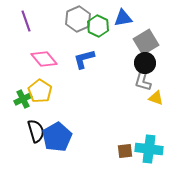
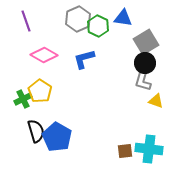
blue triangle: rotated 18 degrees clockwise
pink diamond: moved 4 px up; rotated 20 degrees counterclockwise
yellow triangle: moved 3 px down
blue pentagon: rotated 12 degrees counterclockwise
